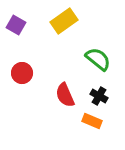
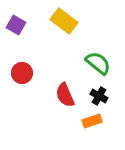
yellow rectangle: rotated 72 degrees clockwise
green semicircle: moved 4 px down
orange rectangle: rotated 42 degrees counterclockwise
